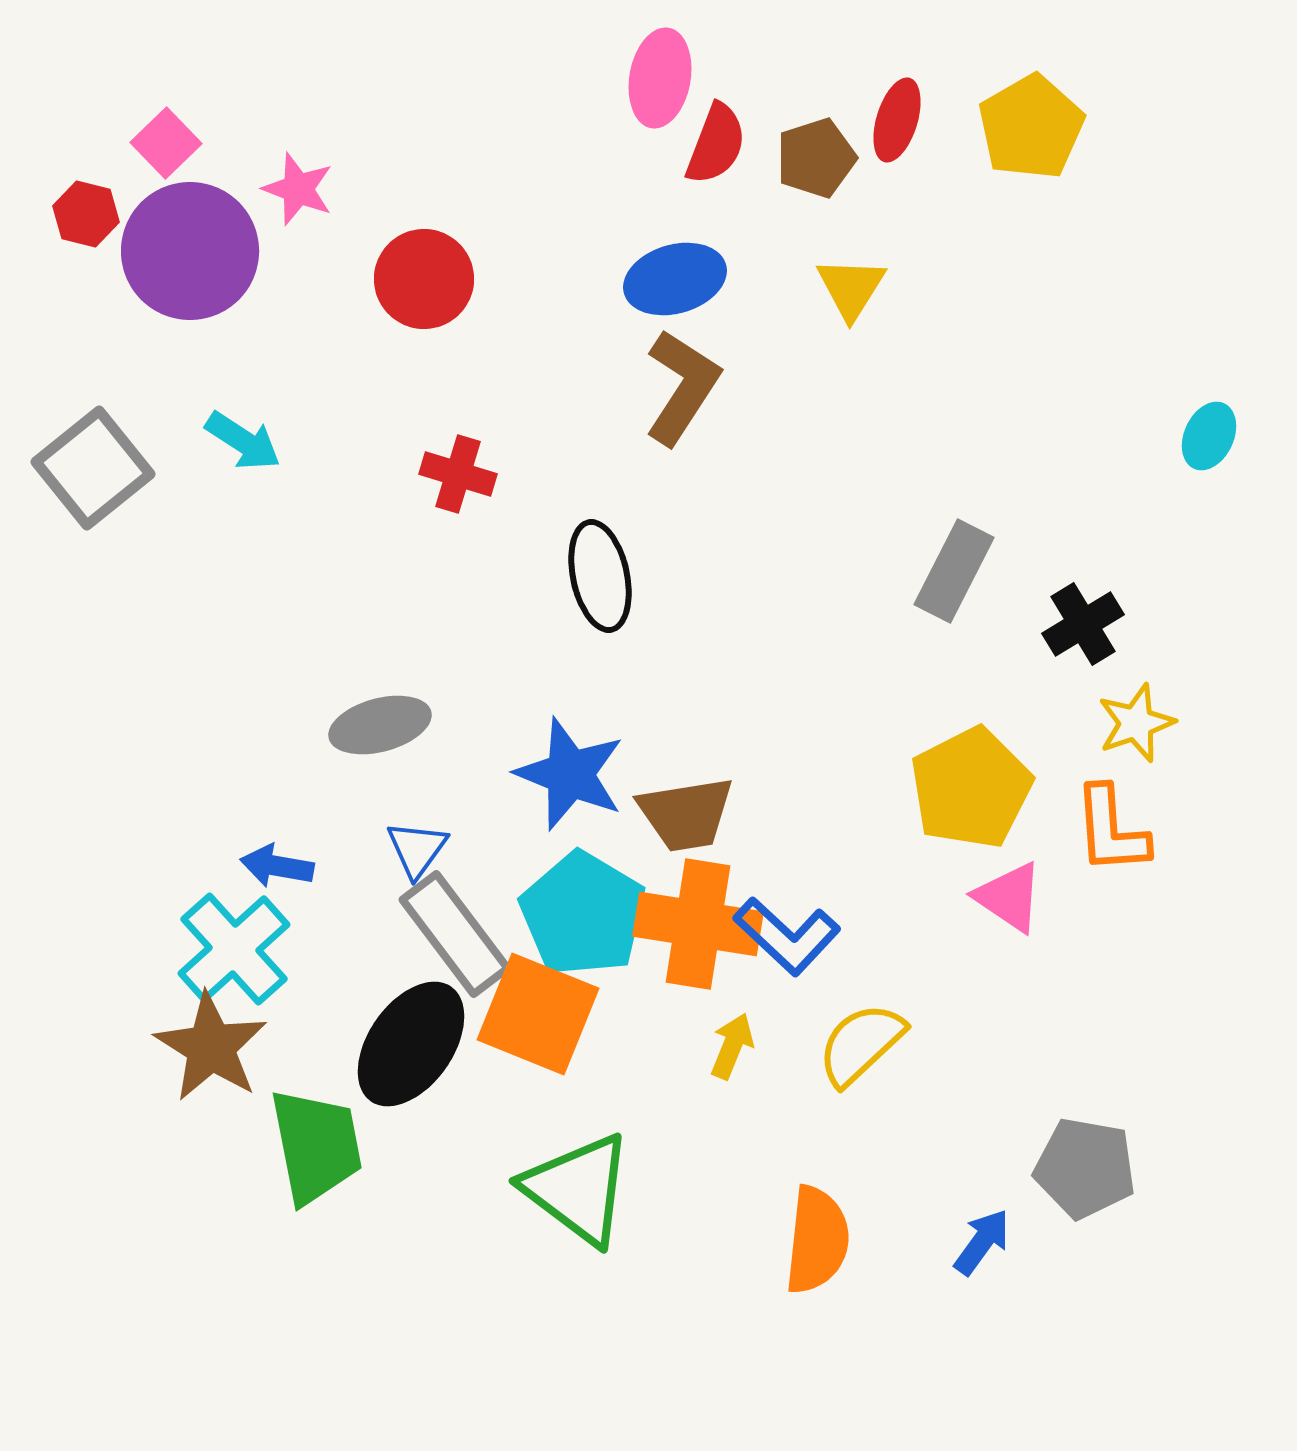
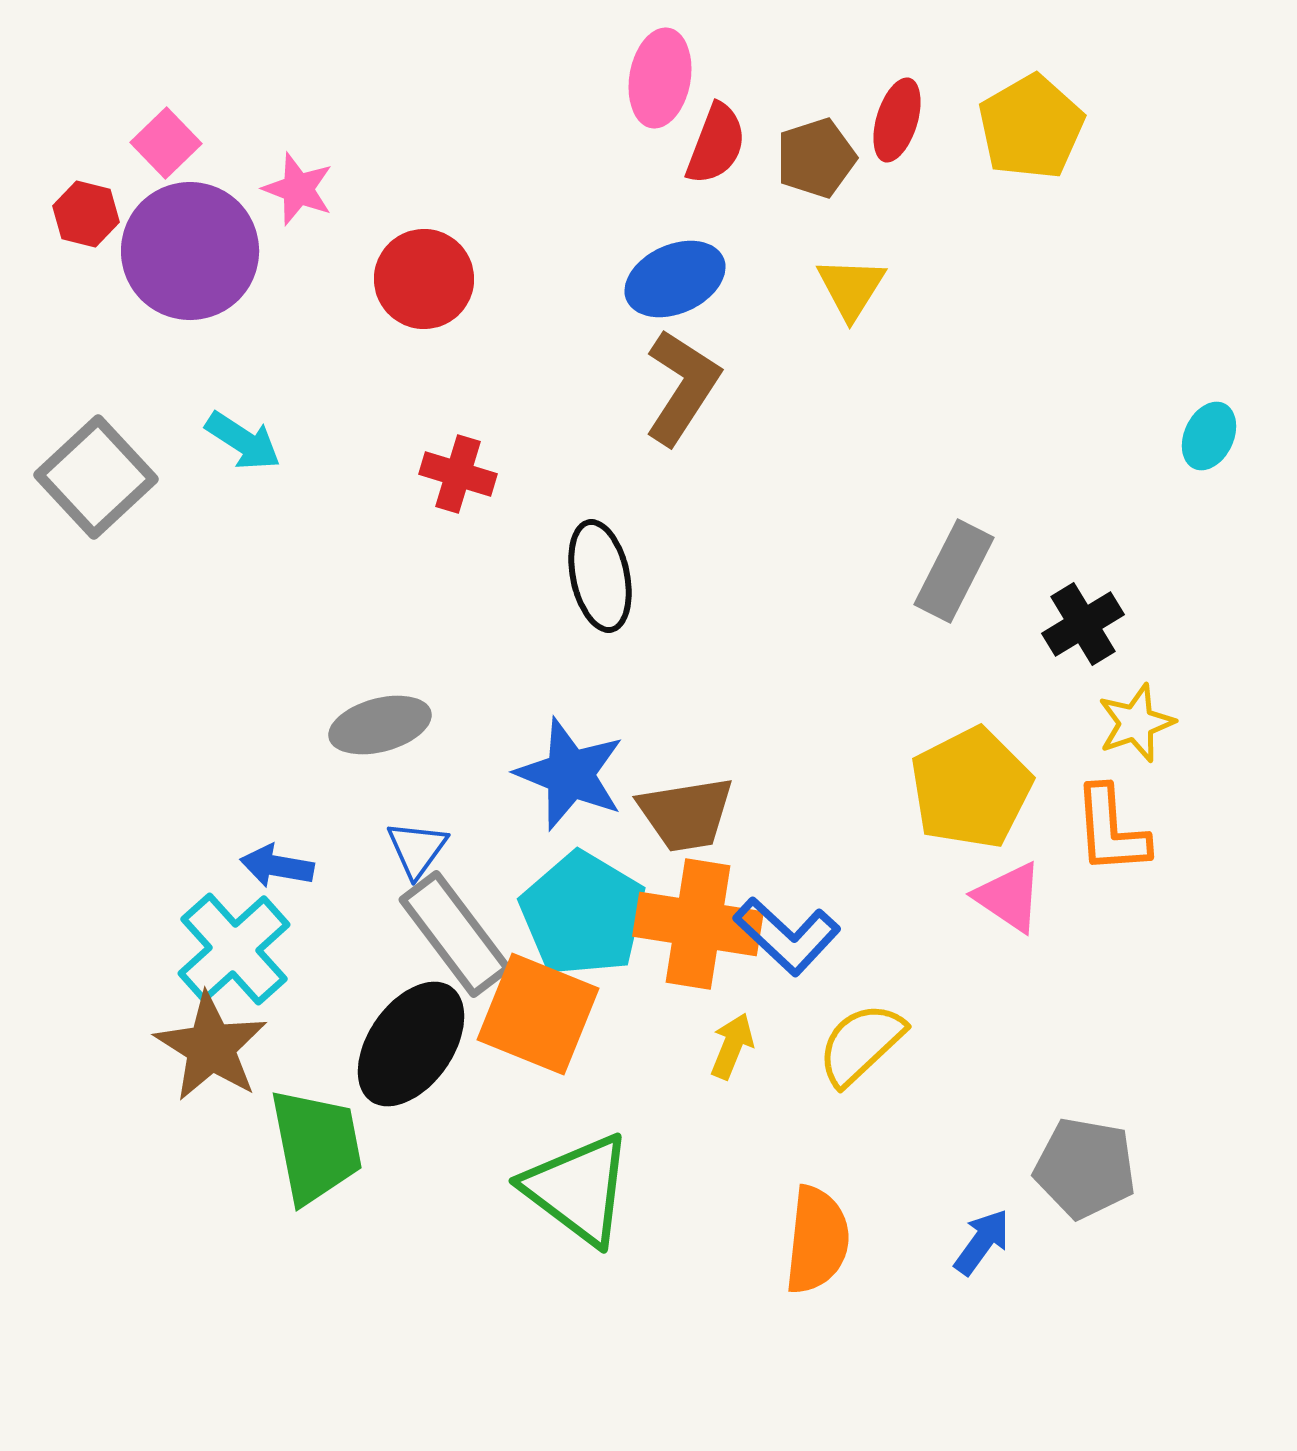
blue ellipse at (675, 279): rotated 8 degrees counterclockwise
gray square at (93, 468): moved 3 px right, 9 px down; rotated 4 degrees counterclockwise
